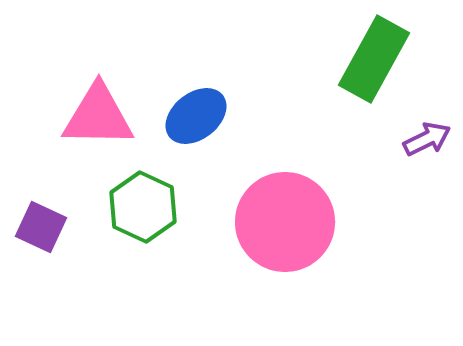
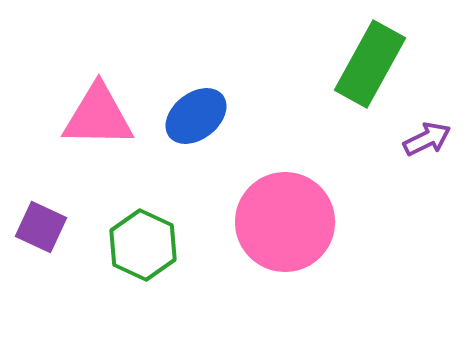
green rectangle: moved 4 px left, 5 px down
green hexagon: moved 38 px down
